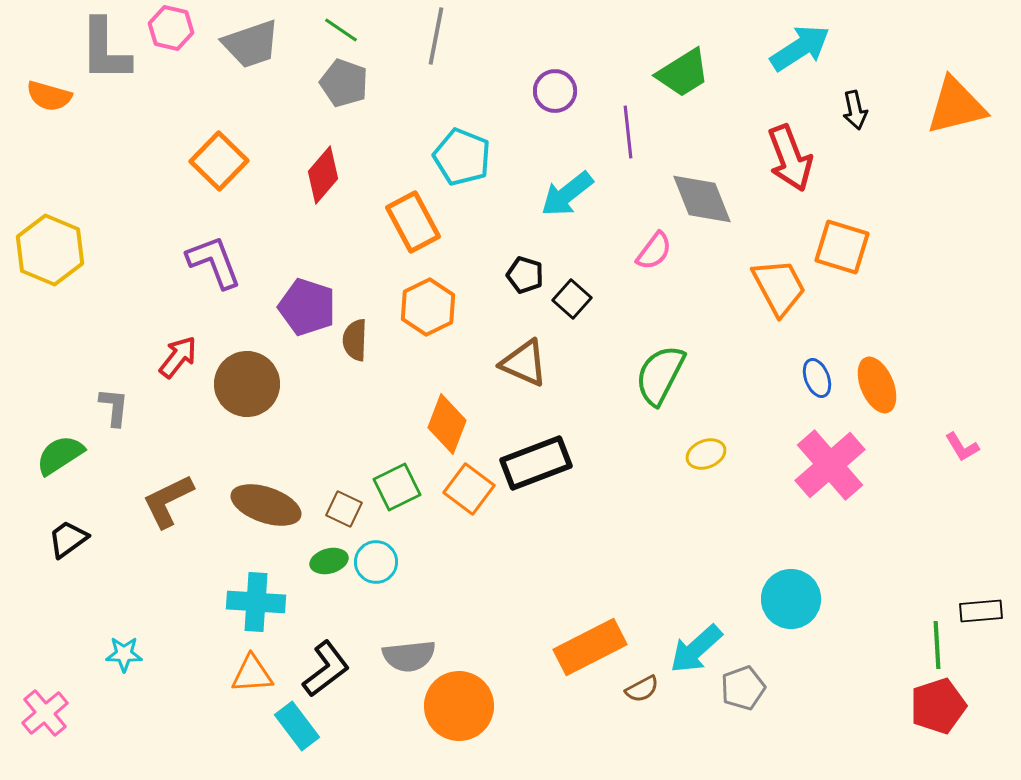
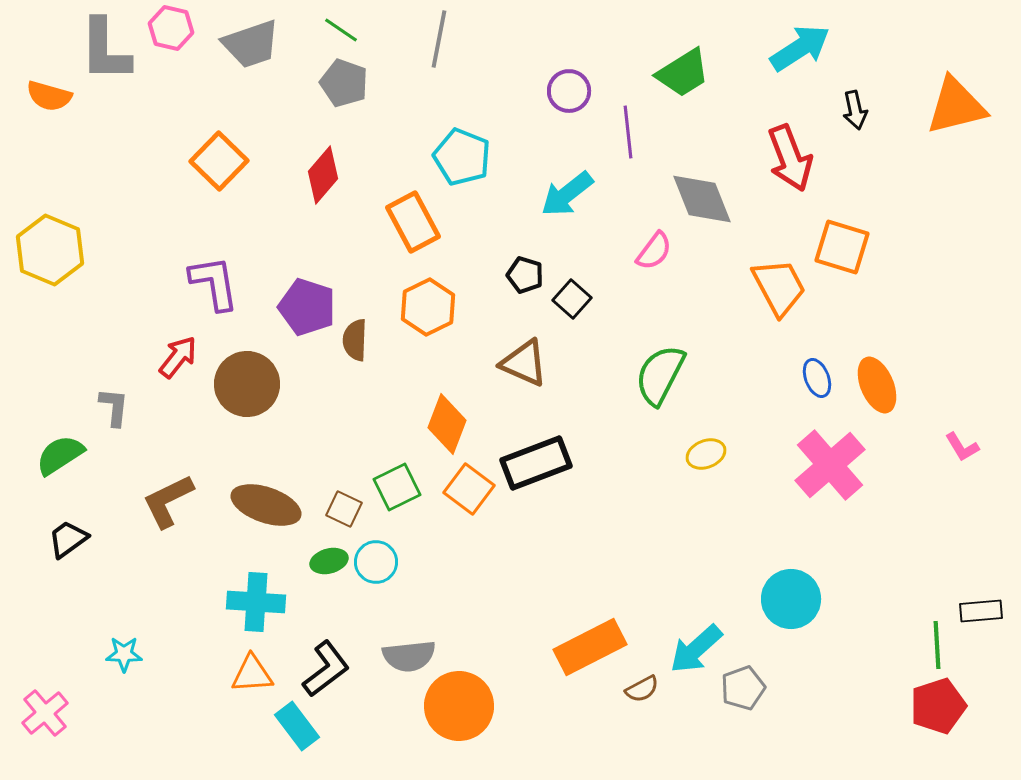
gray line at (436, 36): moved 3 px right, 3 px down
purple circle at (555, 91): moved 14 px right
purple L-shape at (214, 262): moved 21 px down; rotated 12 degrees clockwise
